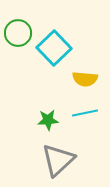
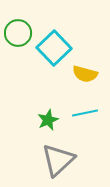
yellow semicircle: moved 5 px up; rotated 10 degrees clockwise
green star: rotated 20 degrees counterclockwise
